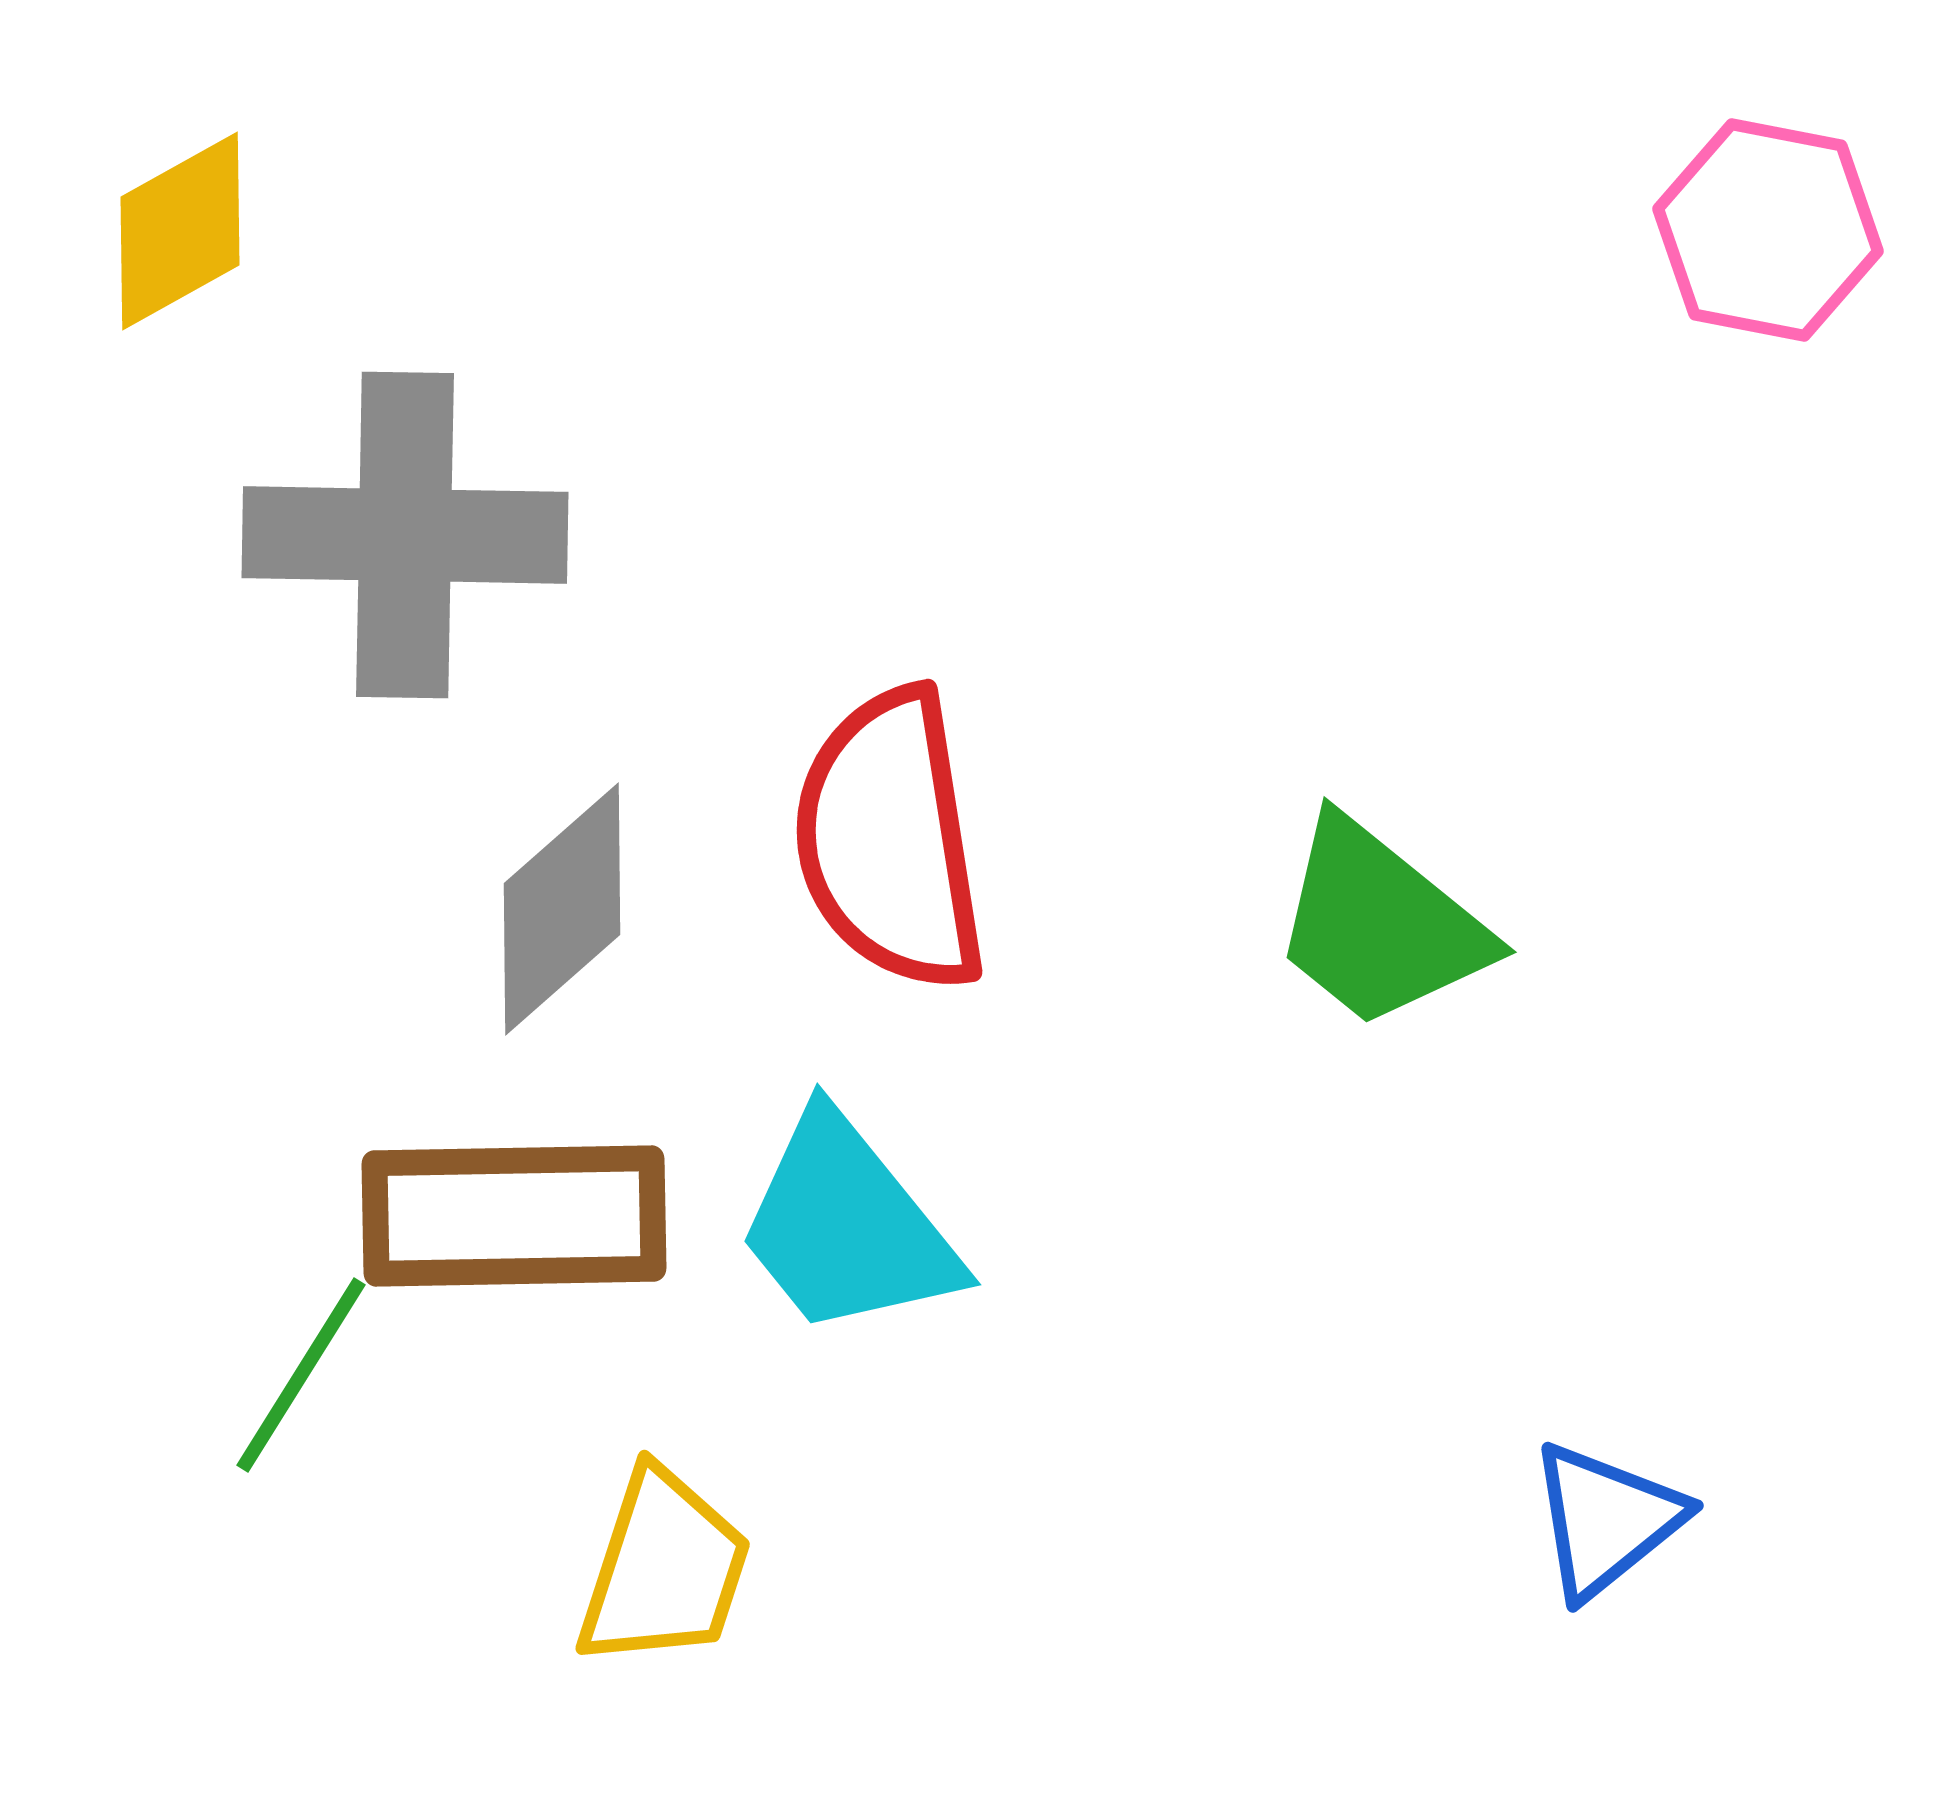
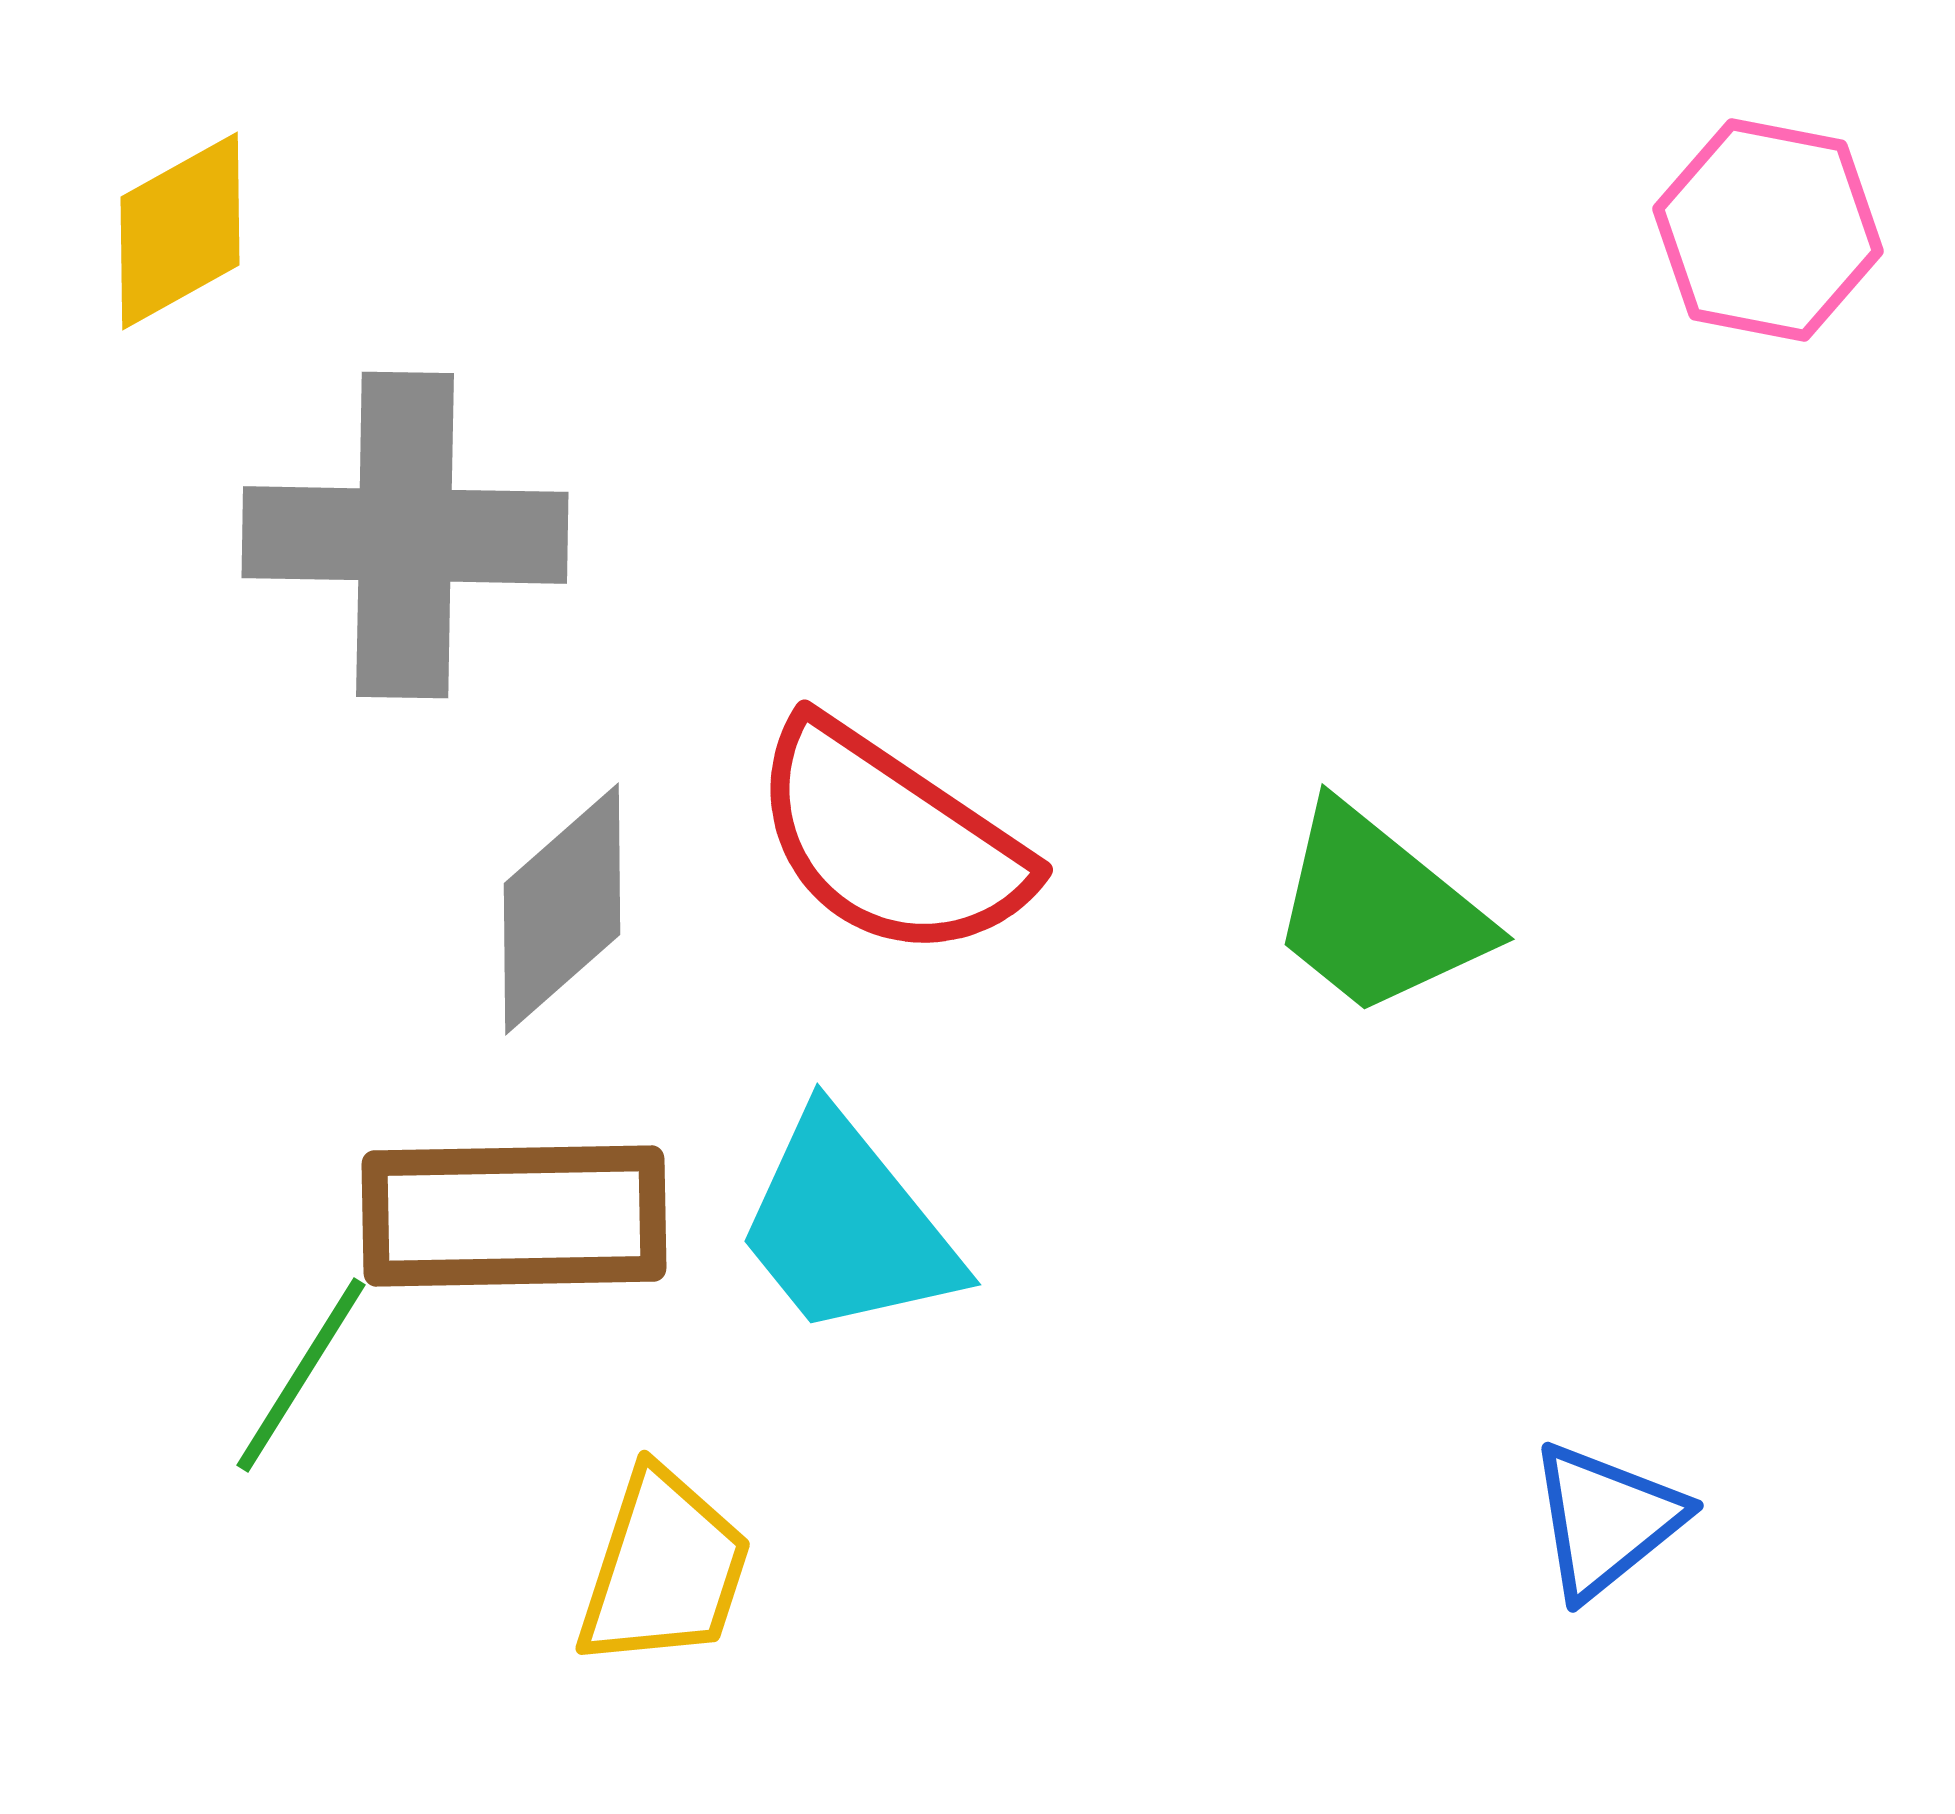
red semicircle: rotated 47 degrees counterclockwise
green trapezoid: moved 2 px left, 13 px up
